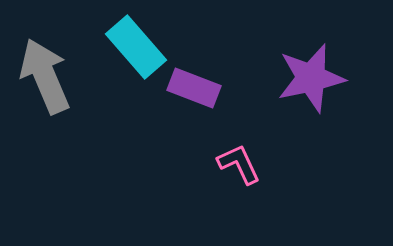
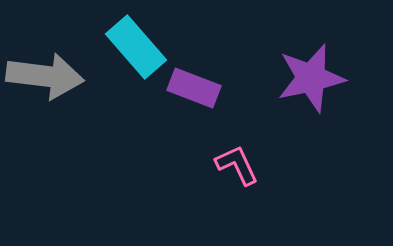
gray arrow: rotated 120 degrees clockwise
pink L-shape: moved 2 px left, 1 px down
